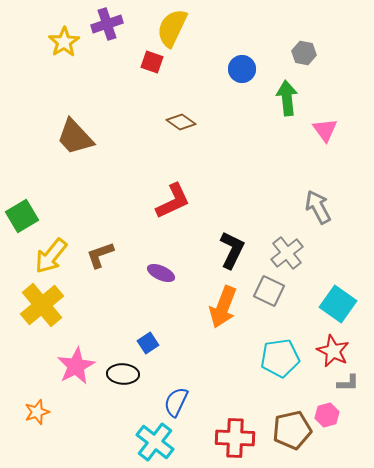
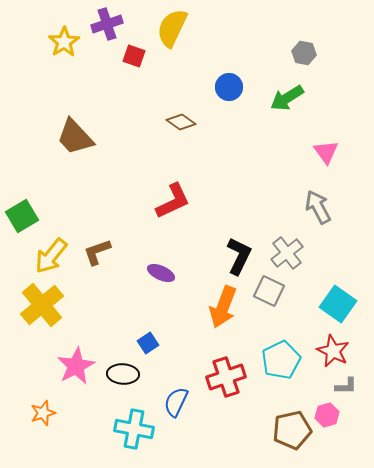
red square: moved 18 px left, 6 px up
blue circle: moved 13 px left, 18 px down
green arrow: rotated 116 degrees counterclockwise
pink triangle: moved 1 px right, 22 px down
black L-shape: moved 7 px right, 6 px down
brown L-shape: moved 3 px left, 3 px up
cyan pentagon: moved 1 px right, 2 px down; rotated 18 degrees counterclockwise
gray L-shape: moved 2 px left, 3 px down
orange star: moved 6 px right, 1 px down
red cross: moved 9 px left, 61 px up; rotated 21 degrees counterclockwise
cyan cross: moved 21 px left, 13 px up; rotated 27 degrees counterclockwise
